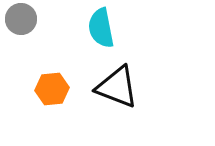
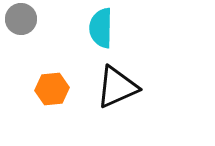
cyan semicircle: rotated 12 degrees clockwise
black triangle: rotated 45 degrees counterclockwise
